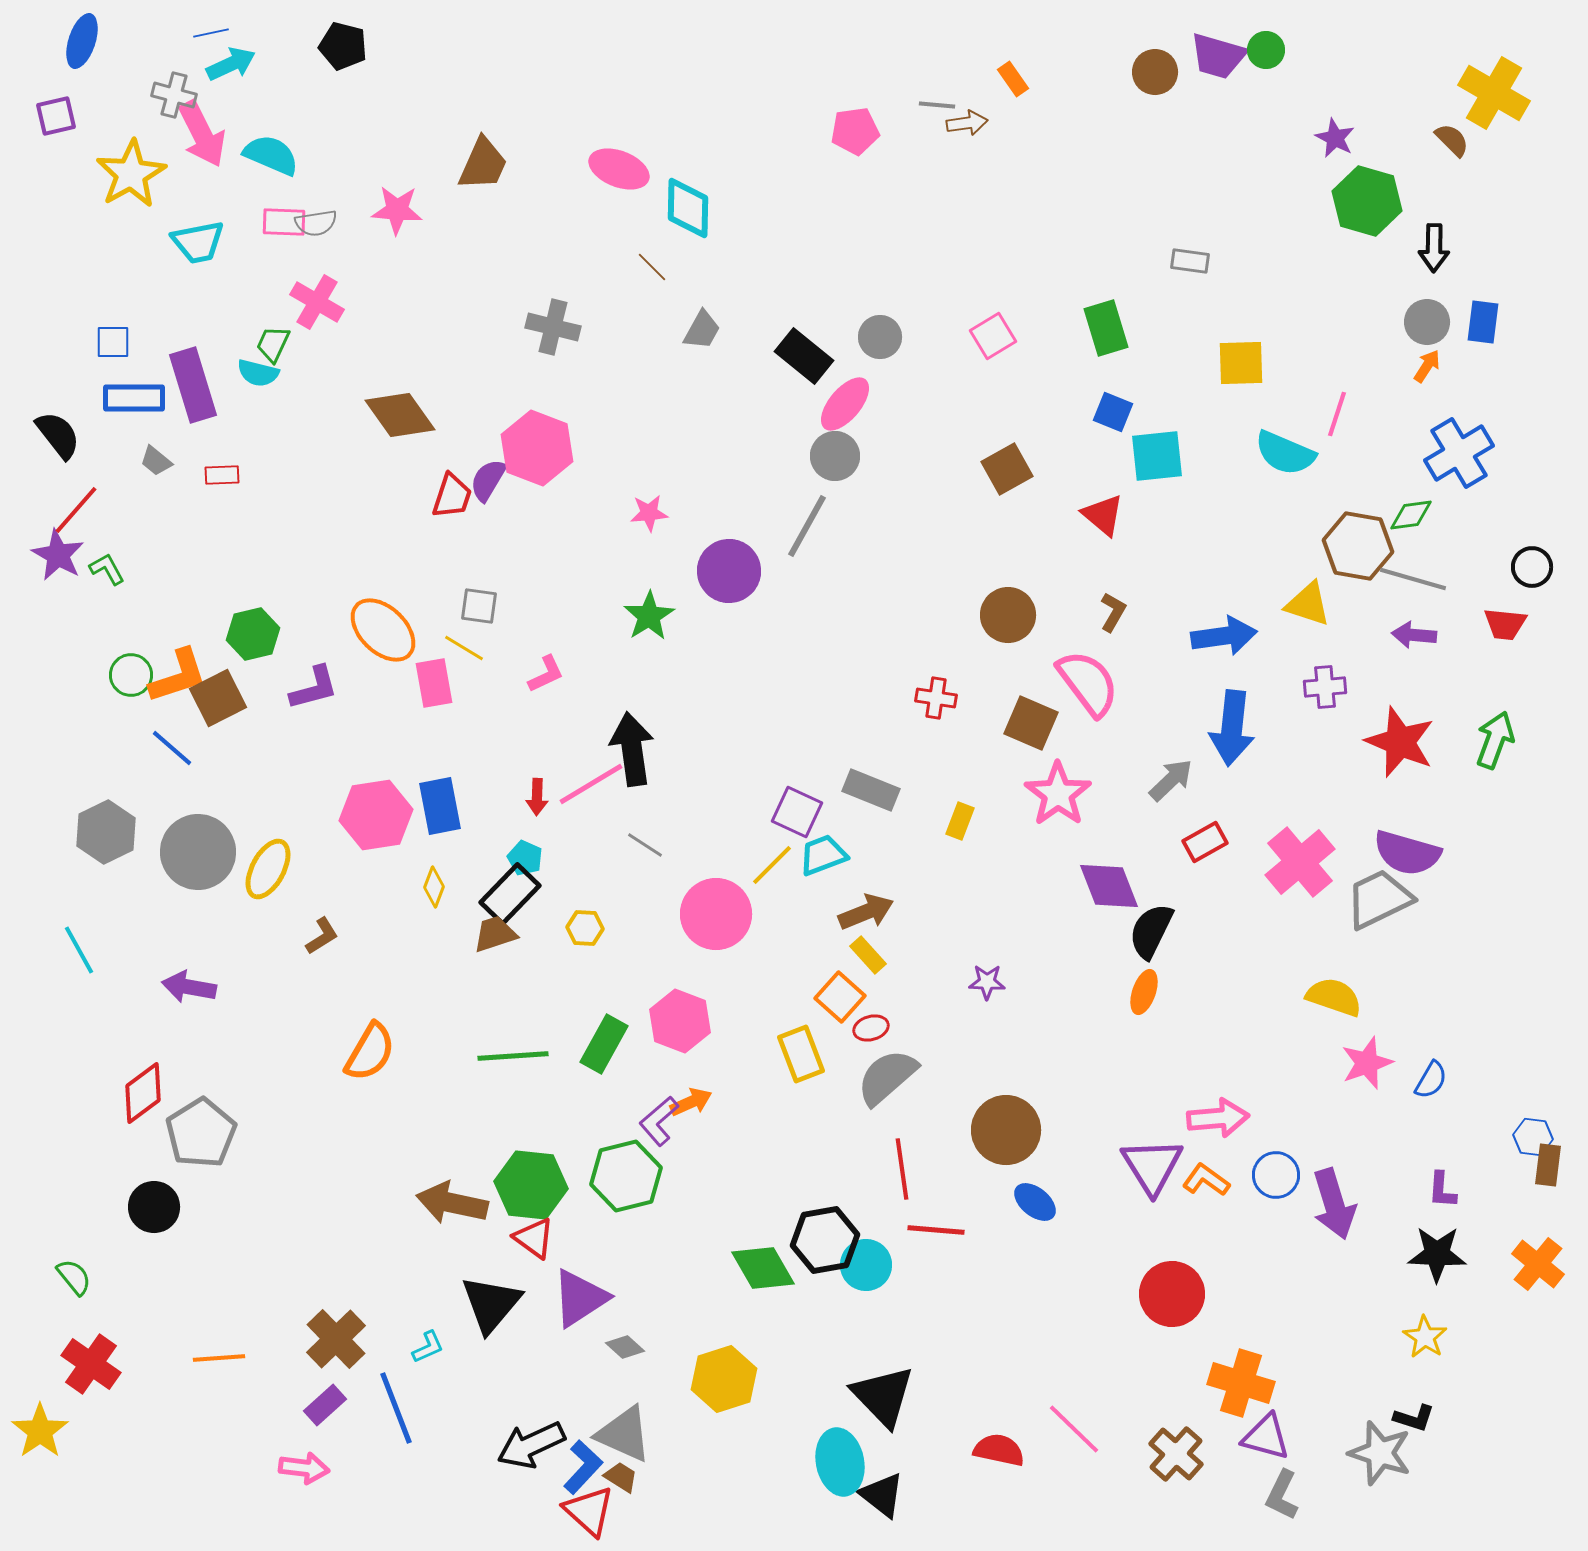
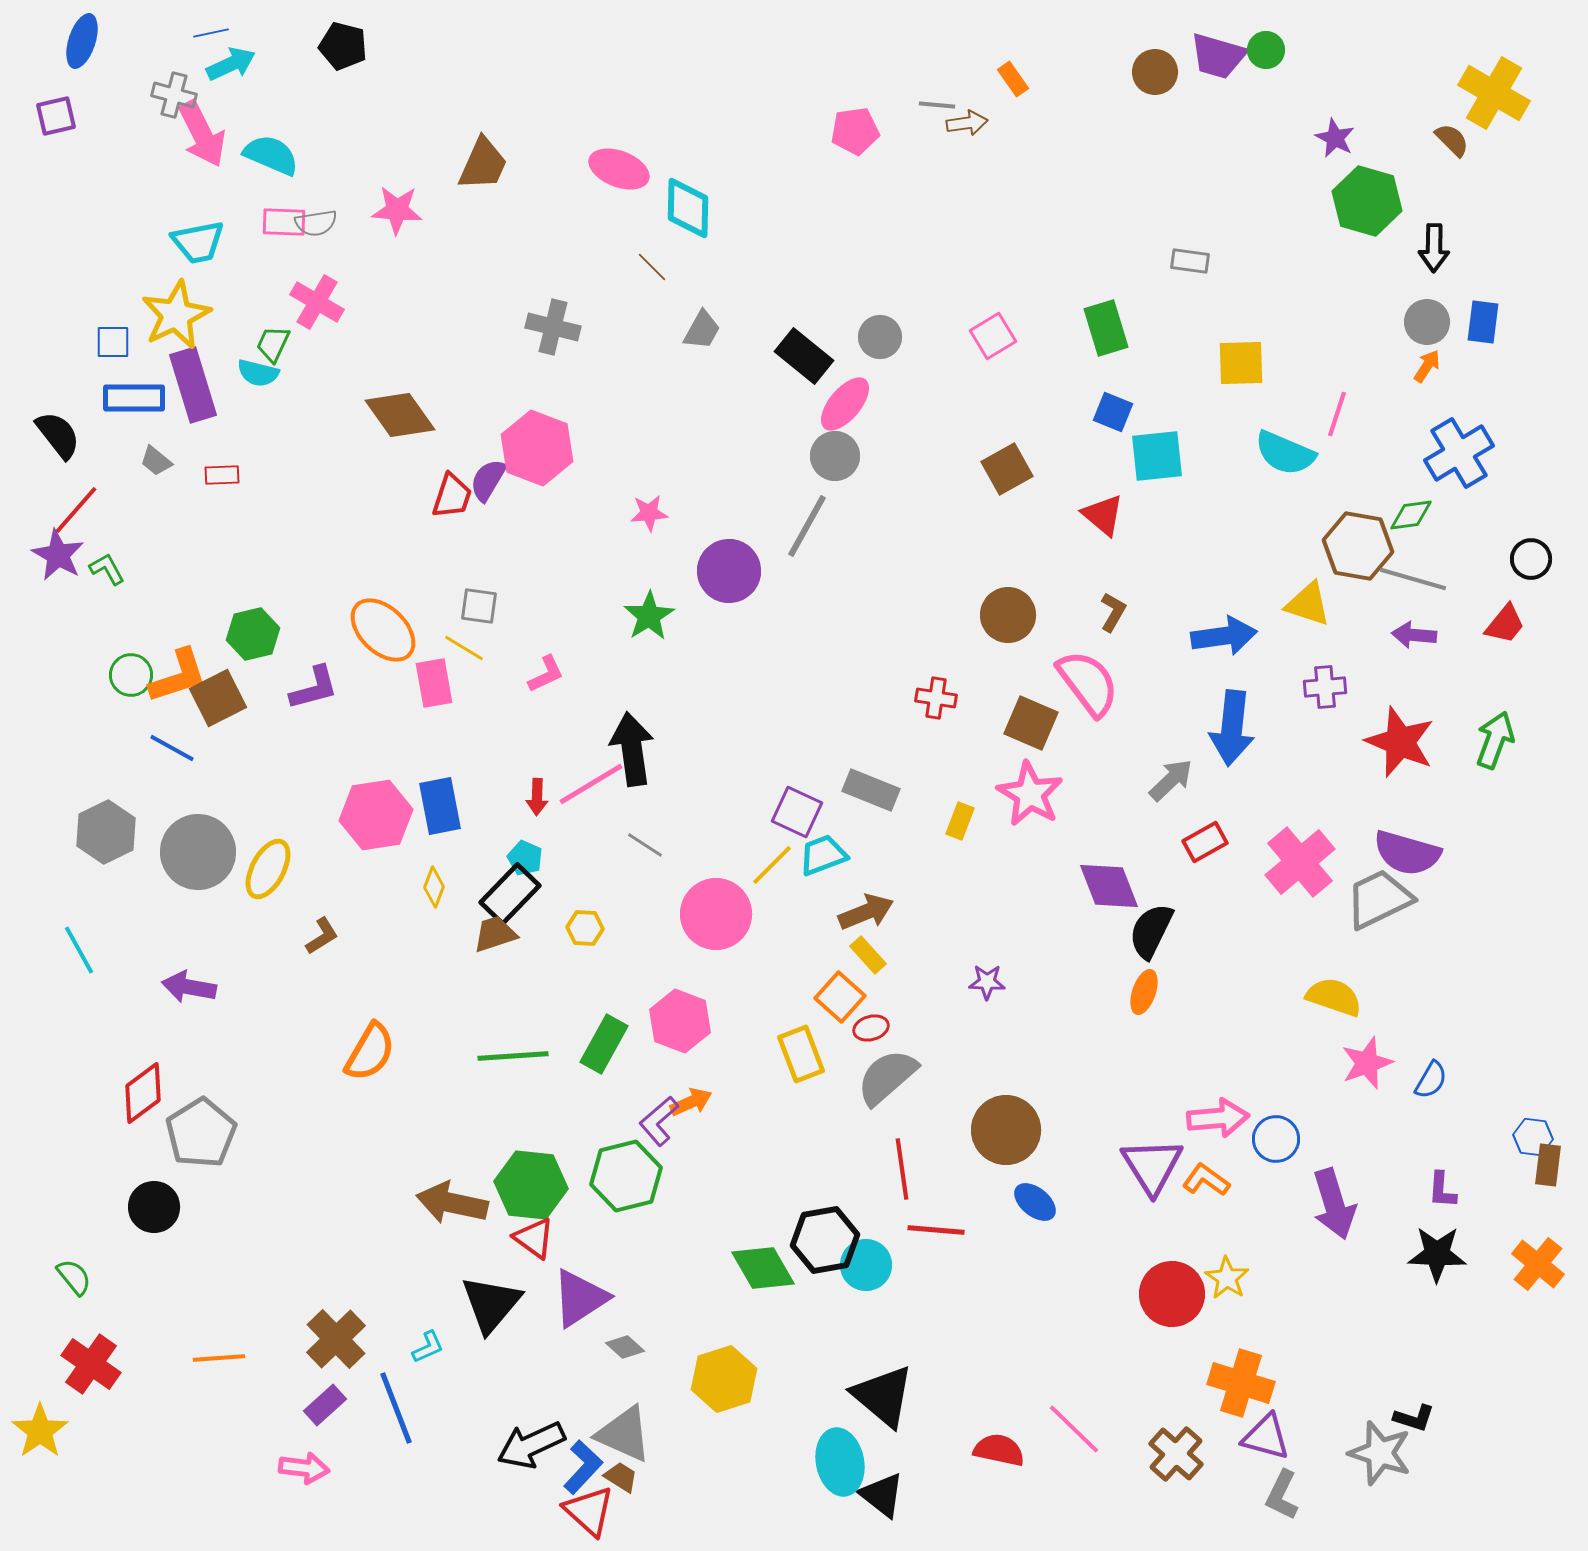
yellow star at (131, 174): moved 45 px right, 141 px down; rotated 4 degrees clockwise
black circle at (1532, 567): moved 1 px left, 8 px up
red trapezoid at (1505, 624): rotated 57 degrees counterclockwise
blue line at (172, 748): rotated 12 degrees counterclockwise
pink star at (1058, 794): moved 28 px left; rotated 6 degrees counterclockwise
blue circle at (1276, 1175): moved 36 px up
yellow star at (1425, 1337): moved 198 px left, 59 px up
black triangle at (883, 1396): rotated 6 degrees counterclockwise
